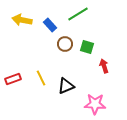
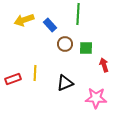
green line: rotated 55 degrees counterclockwise
yellow arrow: moved 2 px right; rotated 30 degrees counterclockwise
green square: moved 1 px left, 1 px down; rotated 16 degrees counterclockwise
red arrow: moved 1 px up
yellow line: moved 6 px left, 5 px up; rotated 28 degrees clockwise
black triangle: moved 1 px left, 3 px up
pink star: moved 1 px right, 6 px up
